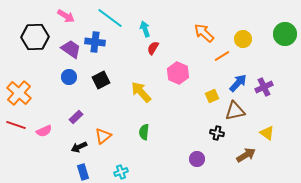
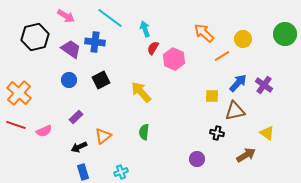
black hexagon: rotated 12 degrees counterclockwise
pink hexagon: moved 4 px left, 14 px up
blue circle: moved 3 px down
purple cross: moved 2 px up; rotated 30 degrees counterclockwise
yellow square: rotated 24 degrees clockwise
